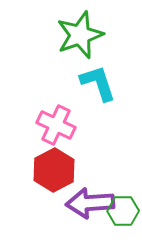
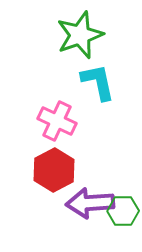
cyan L-shape: moved 1 px up; rotated 6 degrees clockwise
pink cross: moved 1 px right, 4 px up
